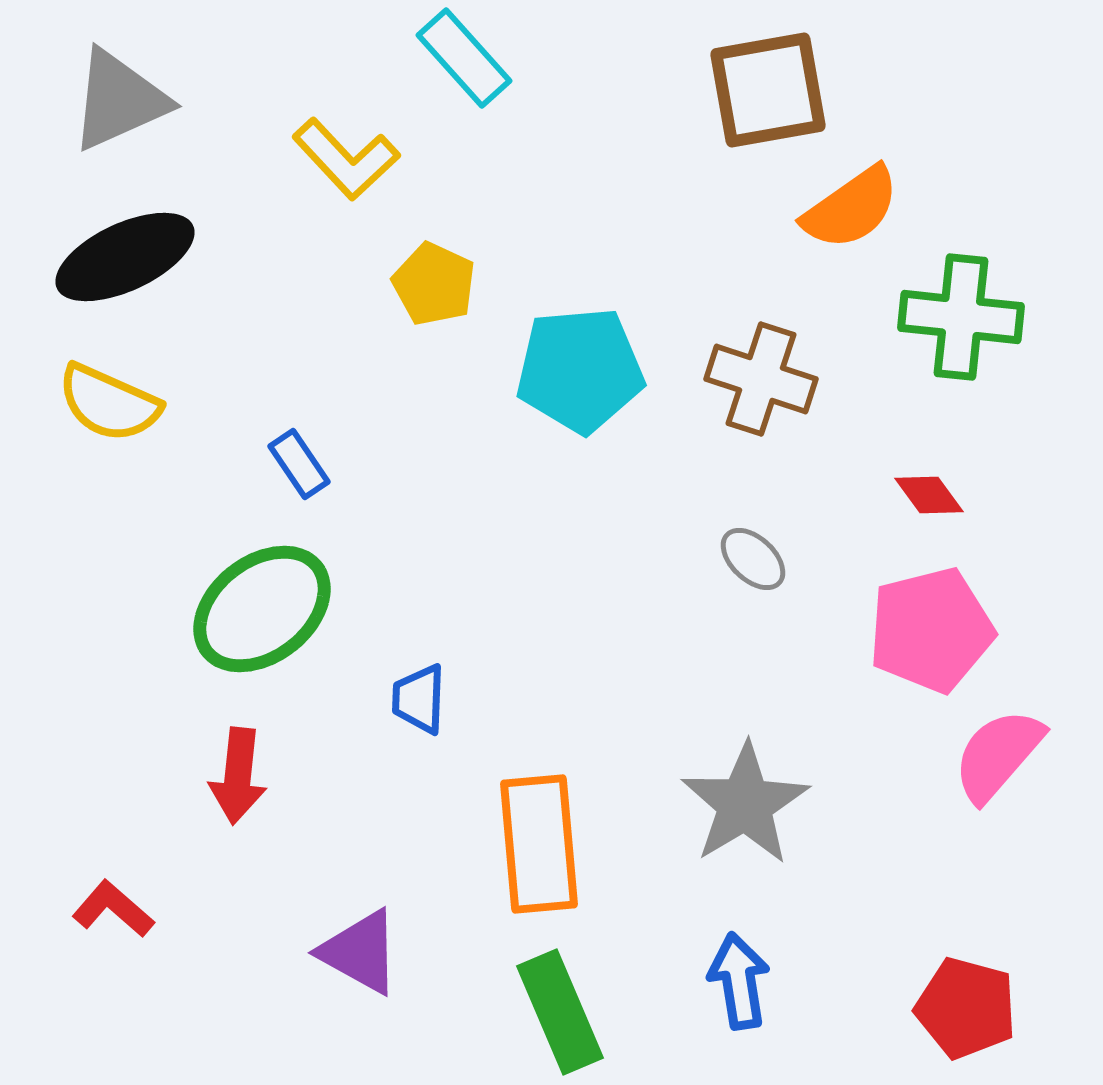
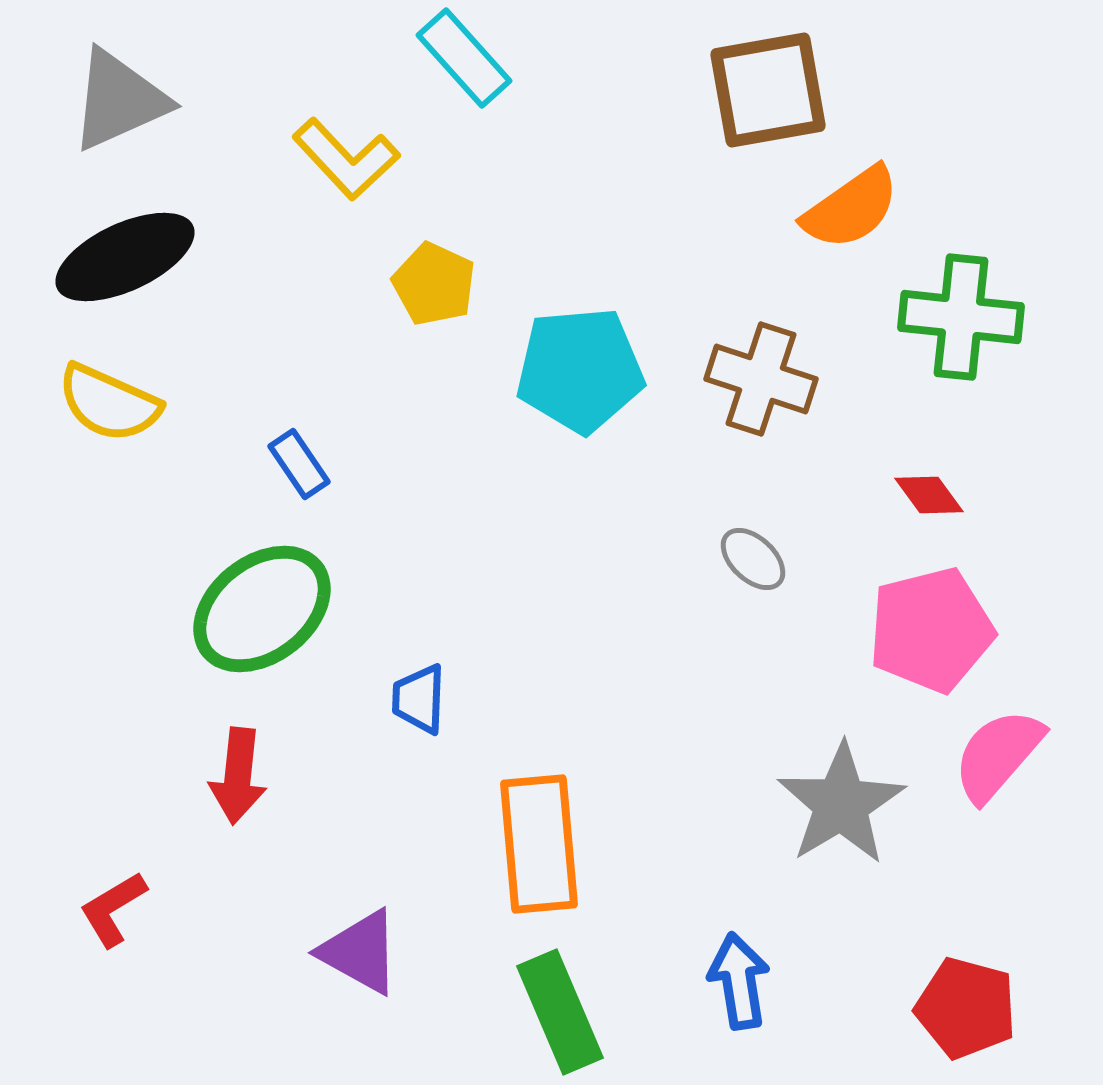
gray star: moved 96 px right
red L-shape: rotated 72 degrees counterclockwise
